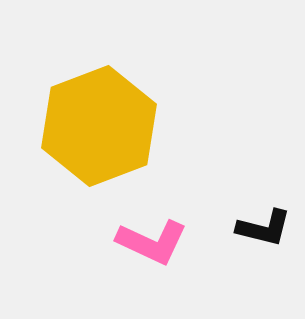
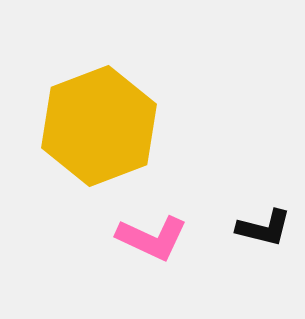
pink L-shape: moved 4 px up
